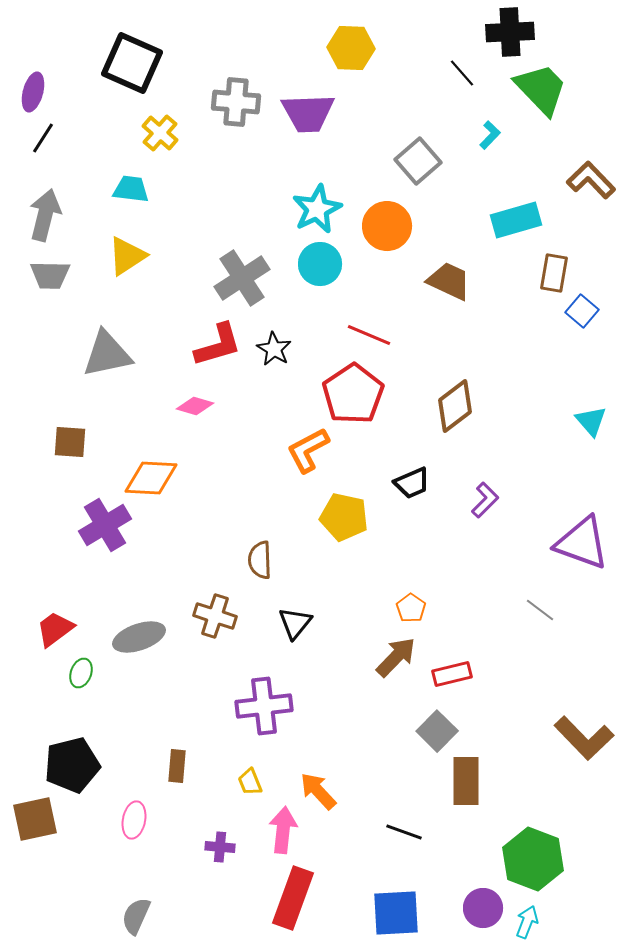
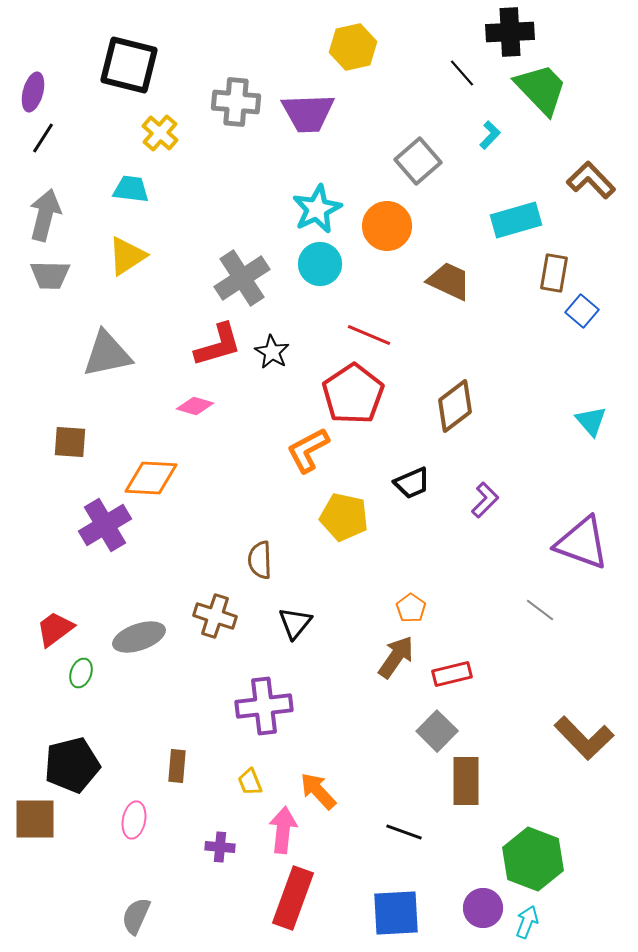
yellow hexagon at (351, 48): moved 2 px right, 1 px up; rotated 15 degrees counterclockwise
black square at (132, 63): moved 3 px left, 2 px down; rotated 10 degrees counterclockwise
black star at (274, 349): moved 2 px left, 3 px down
brown arrow at (396, 657): rotated 9 degrees counterclockwise
brown square at (35, 819): rotated 12 degrees clockwise
